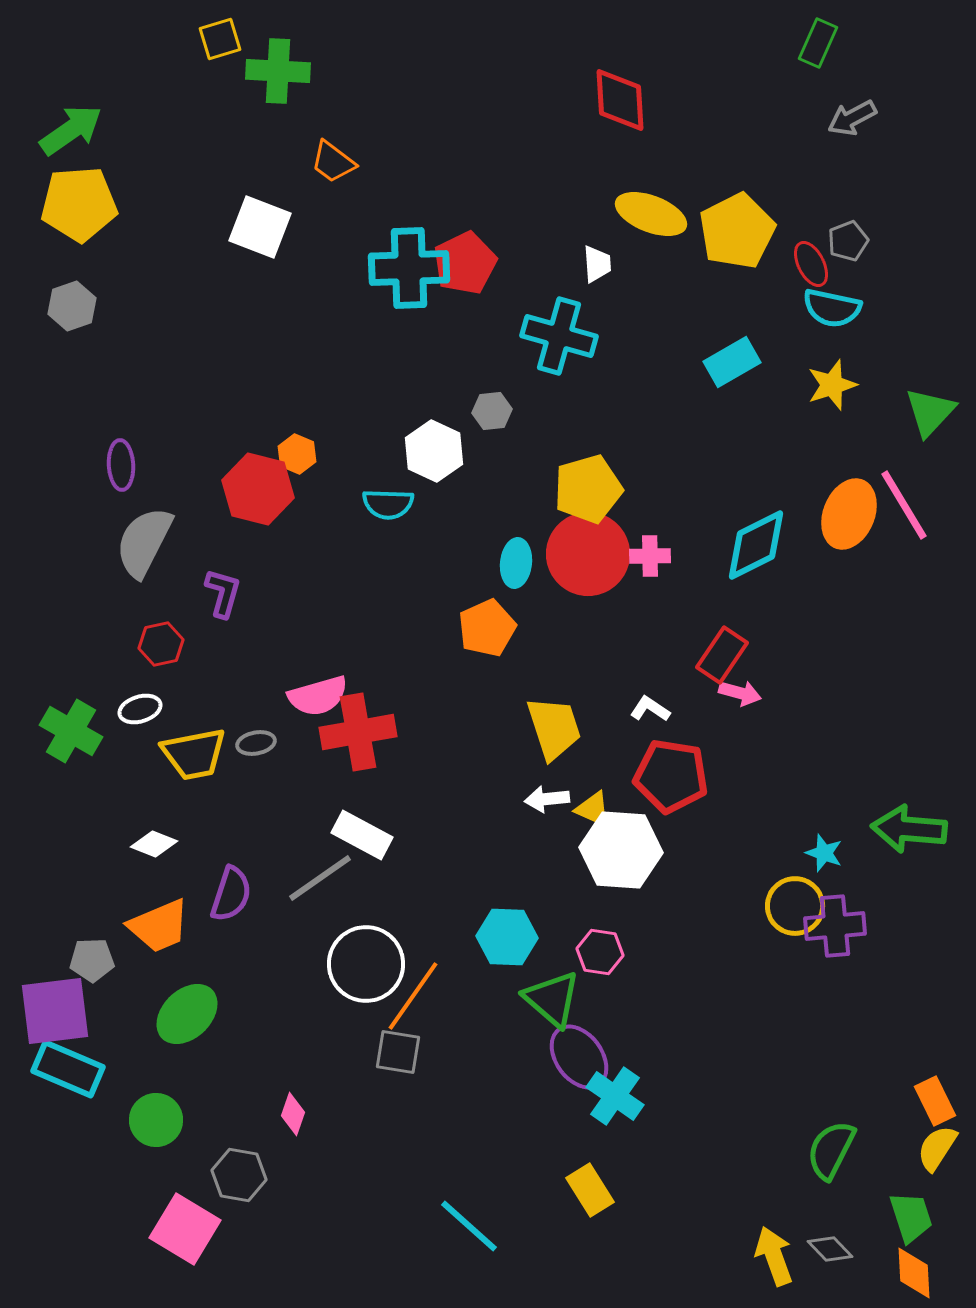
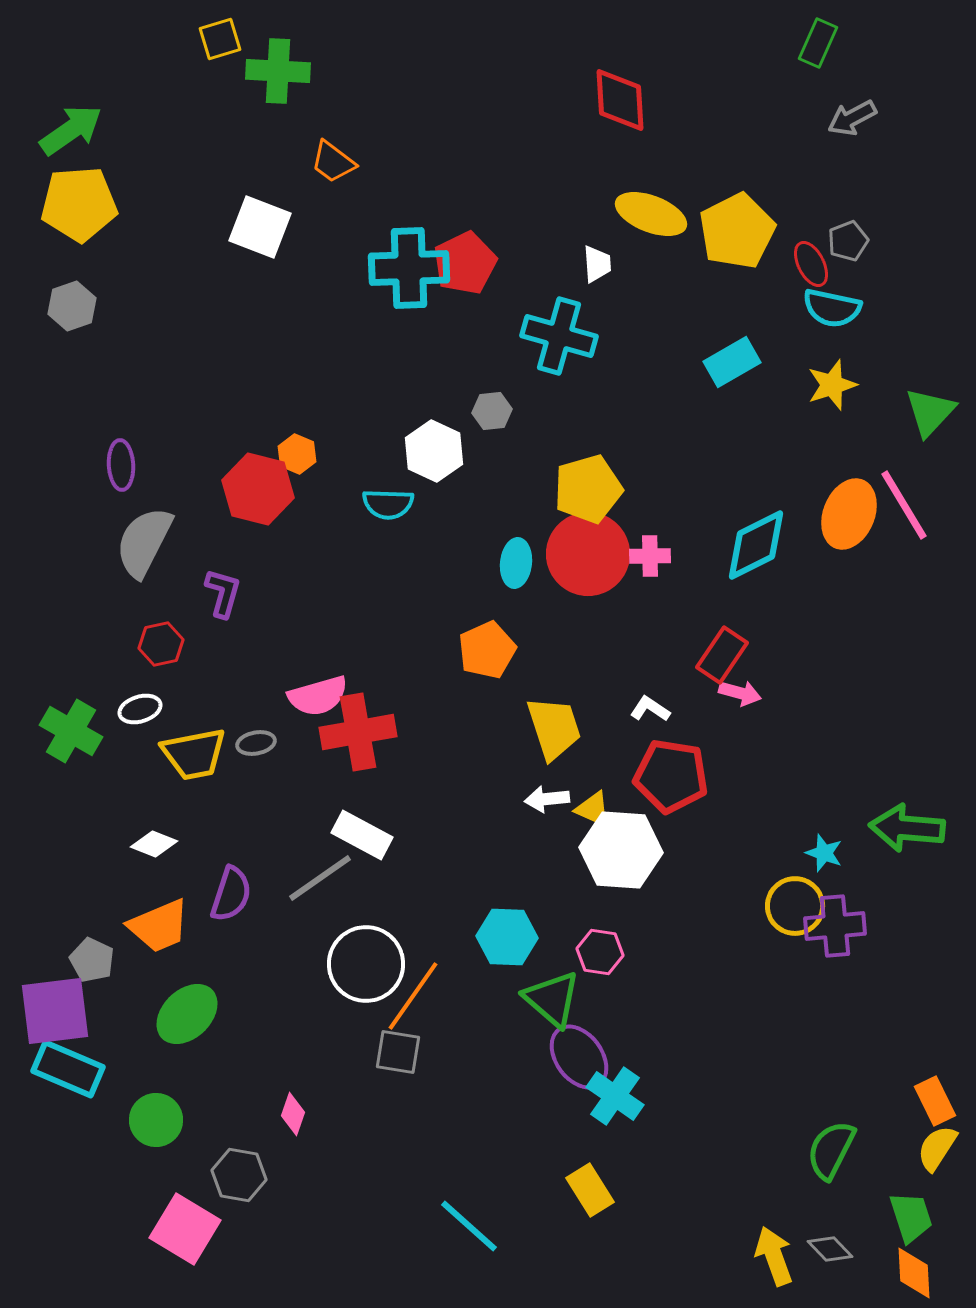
orange pentagon at (487, 628): moved 22 px down
green arrow at (909, 829): moved 2 px left, 1 px up
gray pentagon at (92, 960): rotated 27 degrees clockwise
